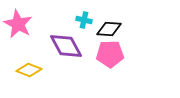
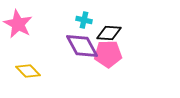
black diamond: moved 4 px down
purple diamond: moved 16 px right
pink pentagon: moved 2 px left
yellow diamond: moved 1 px left, 1 px down; rotated 25 degrees clockwise
